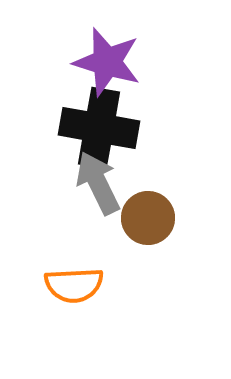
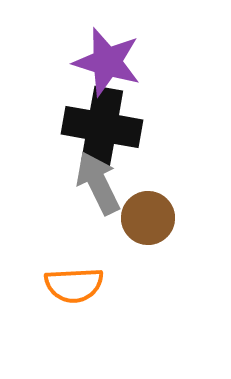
black cross: moved 3 px right, 1 px up
